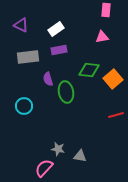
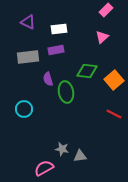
pink rectangle: rotated 40 degrees clockwise
purple triangle: moved 7 px right, 3 px up
white rectangle: moved 3 px right; rotated 28 degrees clockwise
pink triangle: rotated 32 degrees counterclockwise
purple rectangle: moved 3 px left
green diamond: moved 2 px left, 1 px down
orange square: moved 1 px right, 1 px down
cyan circle: moved 3 px down
red line: moved 2 px left, 1 px up; rotated 42 degrees clockwise
gray star: moved 4 px right
gray triangle: rotated 16 degrees counterclockwise
pink semicircle: rotated 18 degrees clockwise
